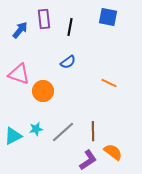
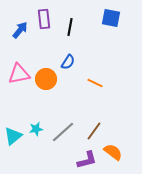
blue square: moved 3 px right, 1 px down
blue semicircle: rotated 21 degrees counterclockwise
pink triangle: rotated 30 degrees counterclockwise
orange line: moved 14 px left
orange circle: moved 3 px right, 12 px up
brown line: moved 1 px right; rotated 36 degrees clockwise
cyan triangle: rotated 12 degrees counterclockwise
purple L-shape: moved 1 px left; rotated 20 degrees clockwise
